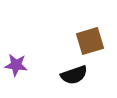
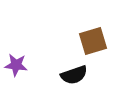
brown square: moved 3 px right
